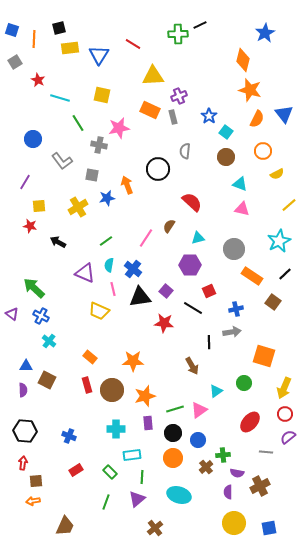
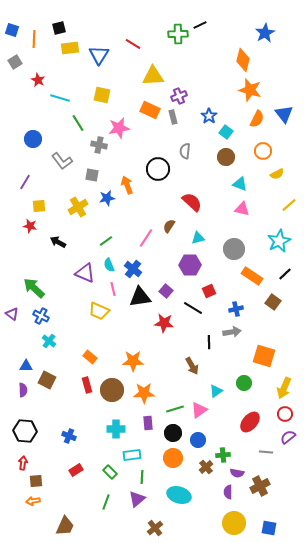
cyan semicircle at (109, 265): rotated 32 degrees counterclockwise
orange star at (145, 396): moved 1 px left, 3 px up; rotated 15 degrees clockwise
blue square at (269, 528): rotated 21 degrees clockwise
